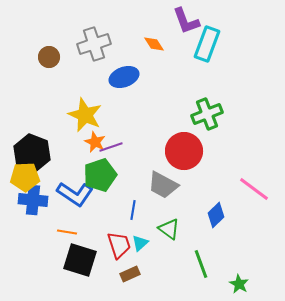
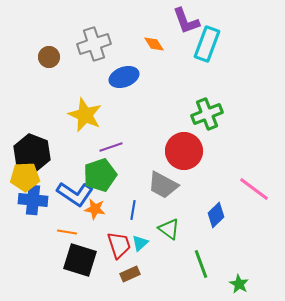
orange star: moved 67 px down; rotated 15 degrees counterclockwise
